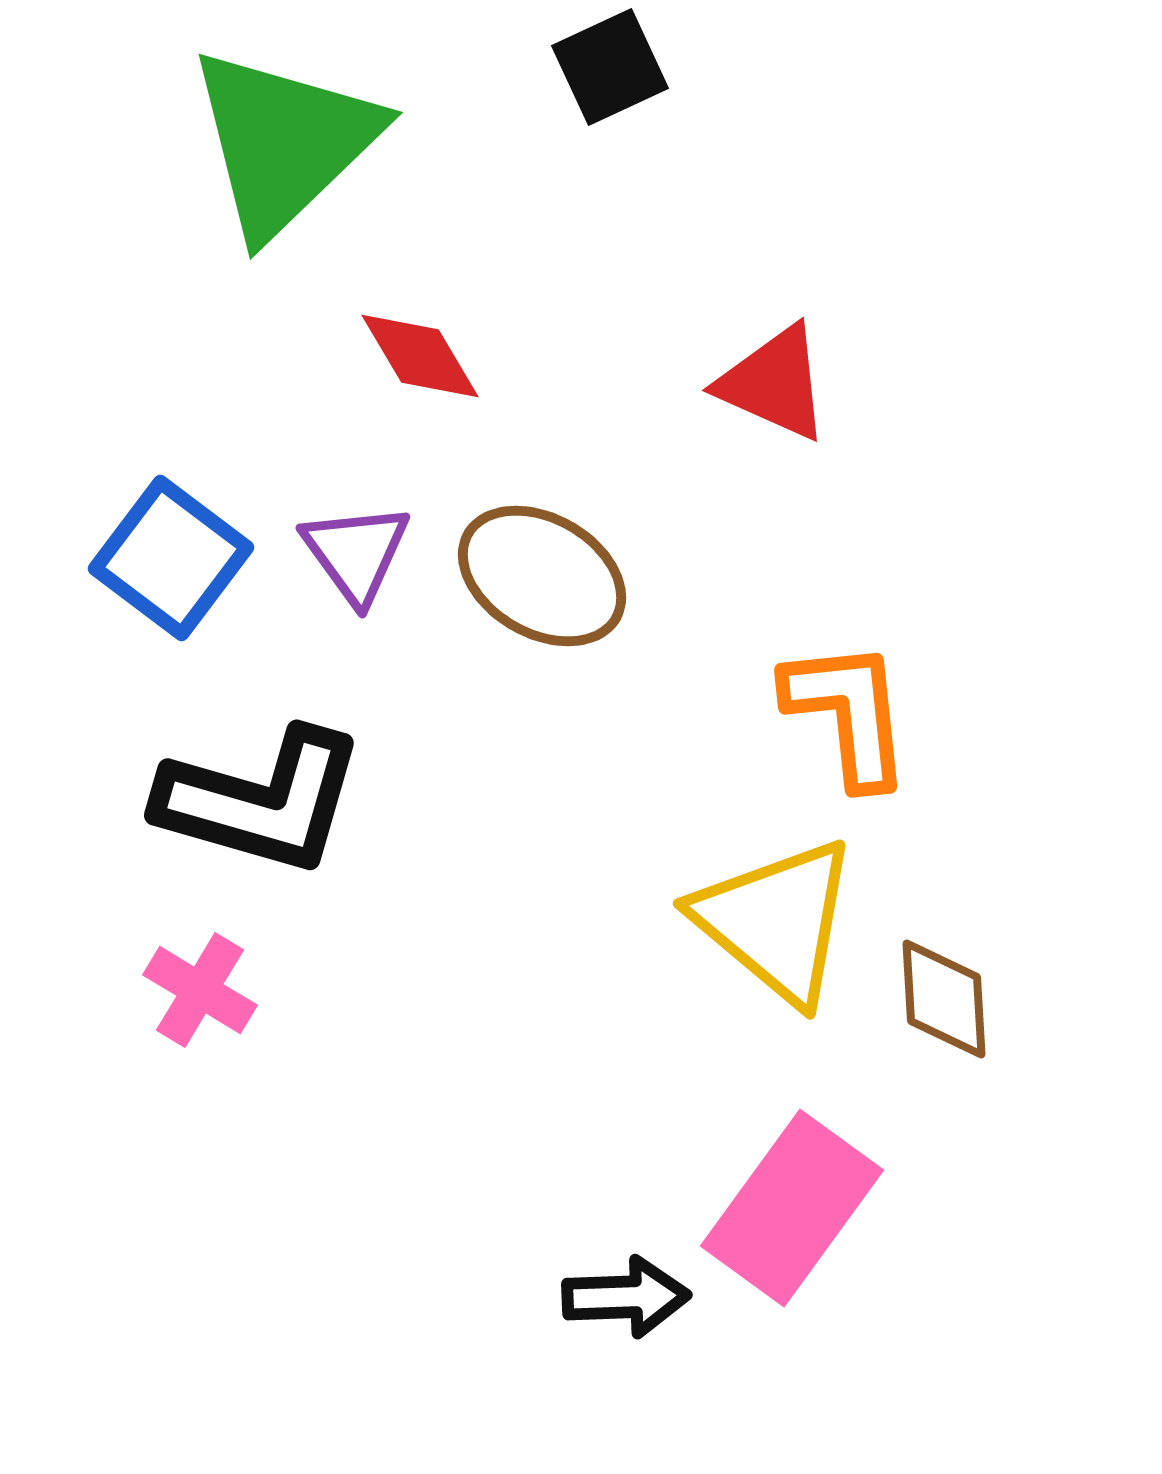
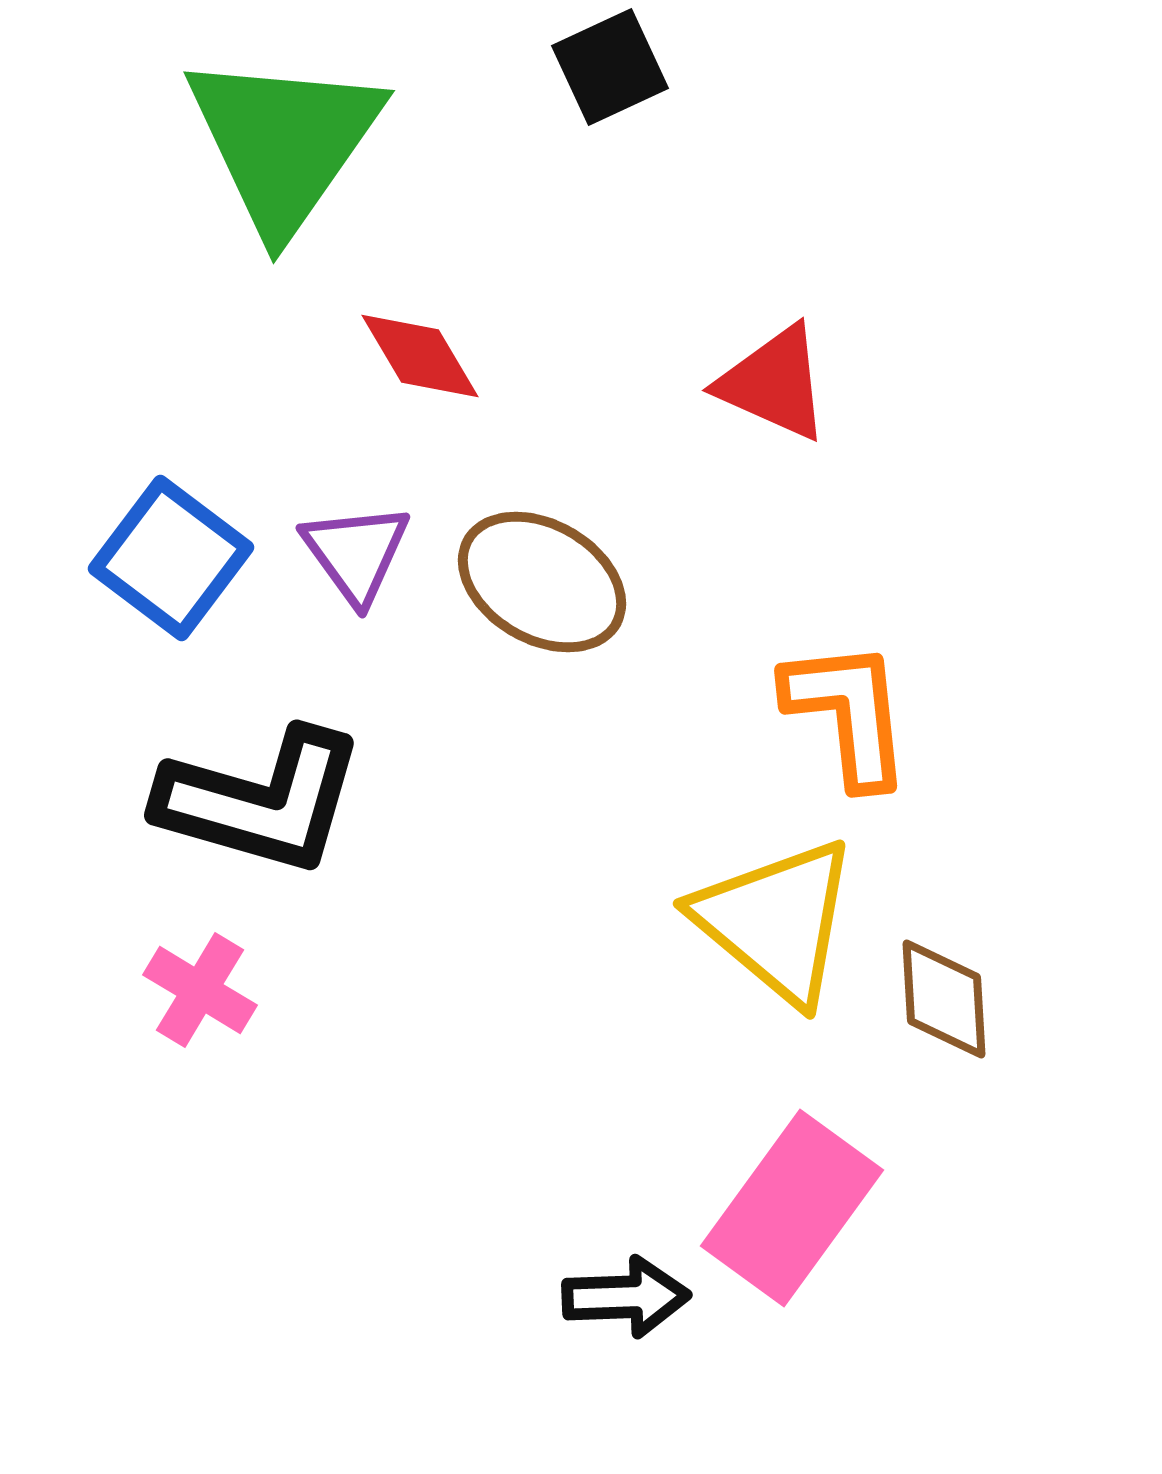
green triangle: rotated 11 degrees counterclockwise
brown ellipse: moved 6 px down
